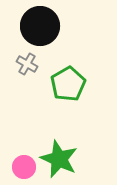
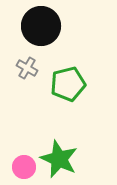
black circle: moved 1 px right
gray cross: moved 4 px down
green pentagon: rotated 16 degrees clockwise
